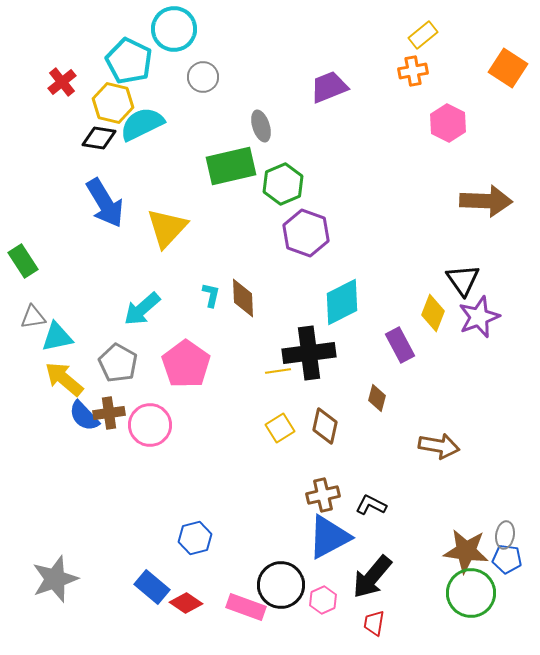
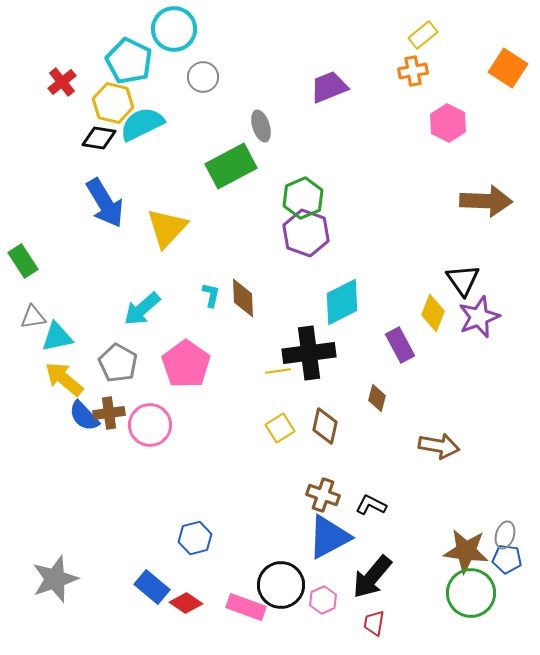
green rectangle at (231, 166): rotated 15 degrees counterclockwise
green hexagon at (283, 184): moved 20 px right, 14 px down
brown cross at (323, 495): rotated 32 degrees clockwise
gray ellipse at (505, 535): rotated 8 degrees clockwise
